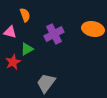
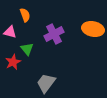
green triangle: rotated 40 degrees counterclockwise
